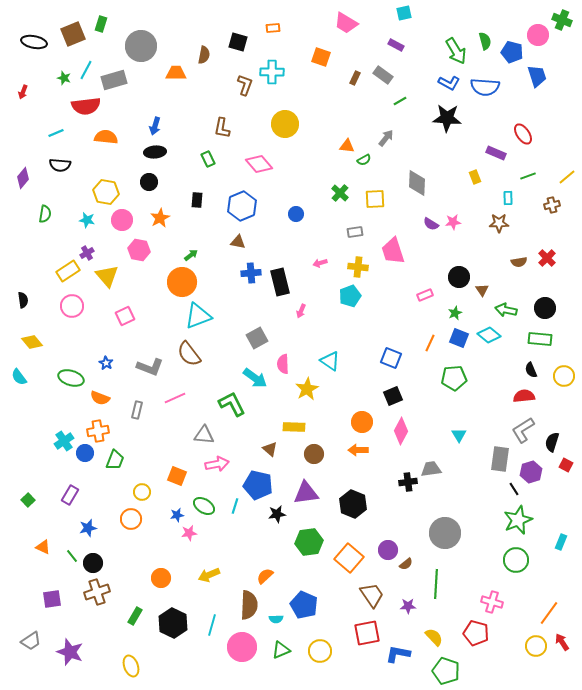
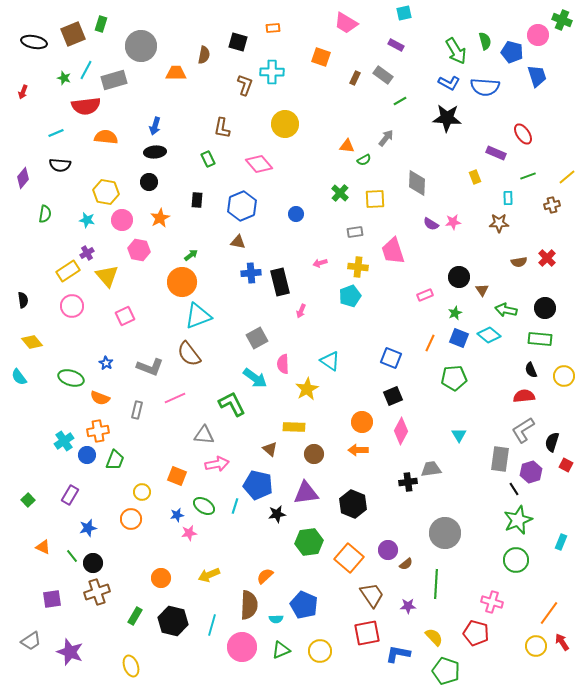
blue circle at (85, 453): moved 2 px right, 2 px down
black hexagon at (173, 623): moved 2 px up; rotated 12 degrees counterclockwise
